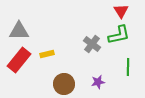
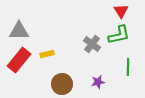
brown circle: moved 2 px left
